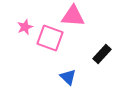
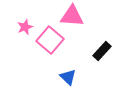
pink triangle: moved 1 px left
pink square: moved 2 px down; rotated 20 degrees clockwise
black rectangle: moved 3 px up
